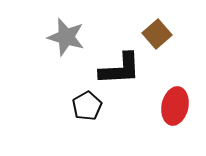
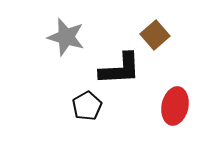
brown square: moved 2 px left, 1 px down
